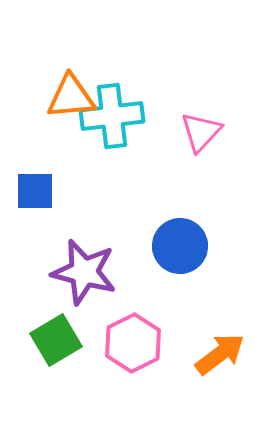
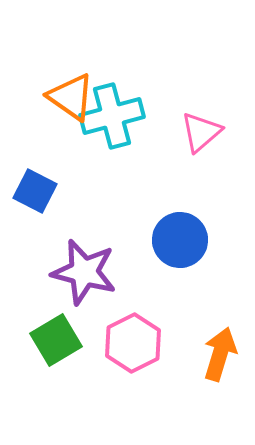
orange triangle: rotated 40 degrees clockwise
cyan cross: rotated 8 degrees counterclockwise
pink triangle: rotated 6 degrees clockwise
blue square: rotated 27 degrees clockwise
blue circle: moved 6 px up
orange arrow: rotated 36 degrees counterclockwise
